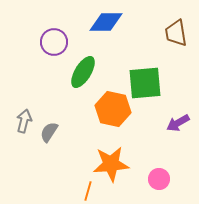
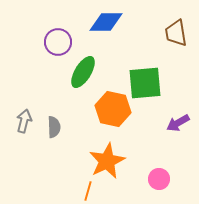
purple circle: moved 4 px right
gray semicircle: moved 5 px right, 5 px up; rotated 145 degrees clockwise
orange star: moved 4 px left, 3 px up; rotated 21 degrees counterclockwise
